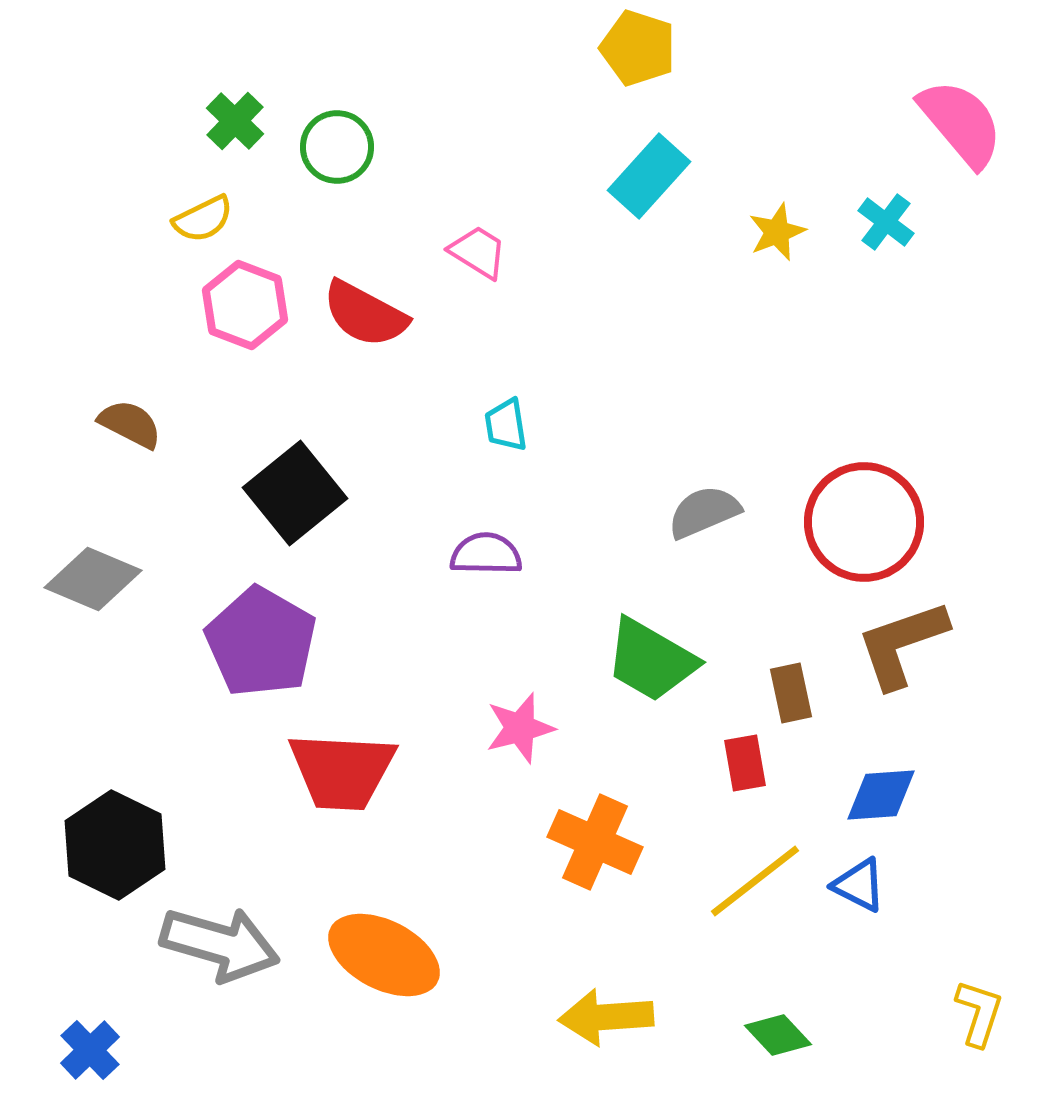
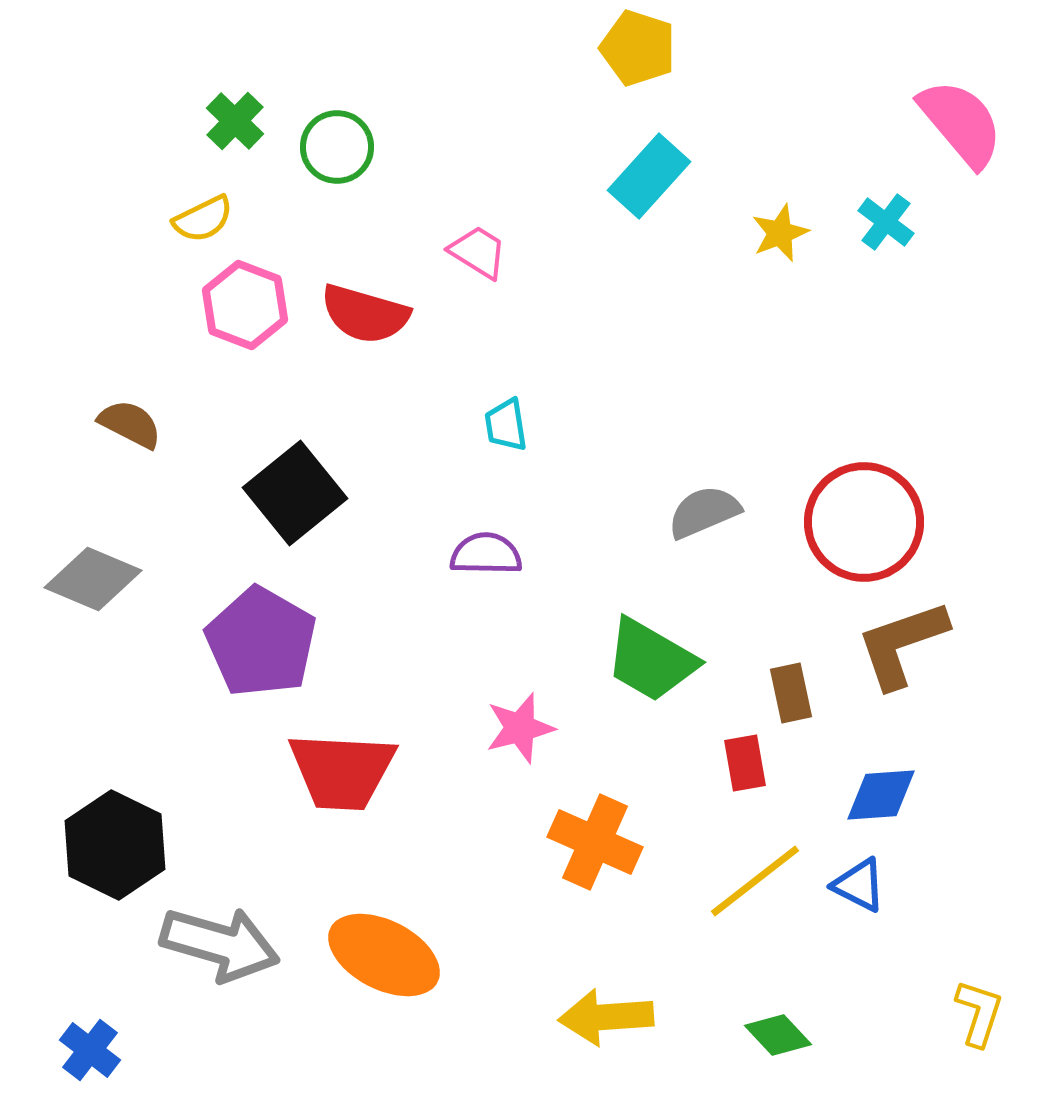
yellow star: moved 3 px right, 1 px down
red semicircle: rotated 12 degrees counterclockwise
blue cross: rotated 8 degrees counterclockwise
